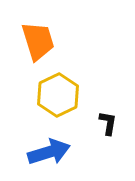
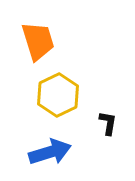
blue arrow: moved 1 px right
